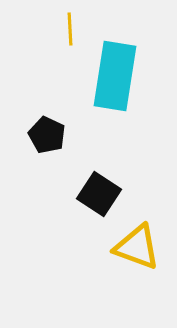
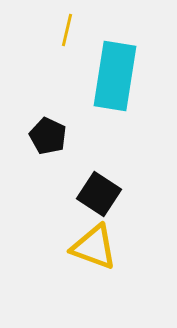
yellow line: moved 3 px left, 1 px down; rotated 16 degrees clockwise
black pentagon: moved 1 px right, 1 px down
yellow triangle: moved 43 px left
